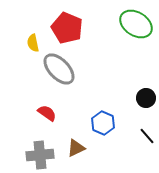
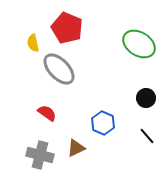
green ellipse: moved 3 px right, 20 px down
gray cross: rotated 20 degrees clockwise
